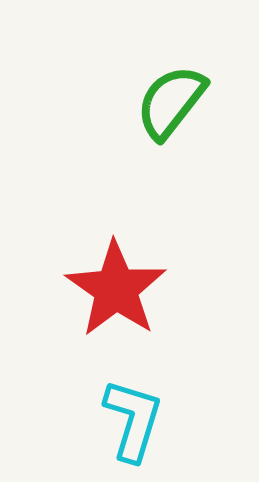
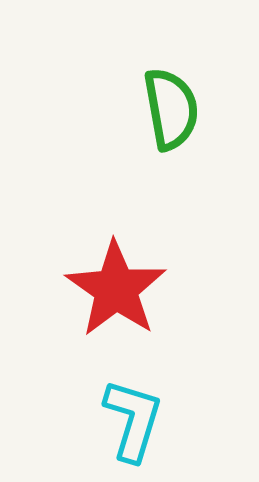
green semicircle: moved 7 px down; rotated 132 degrees clockwise
